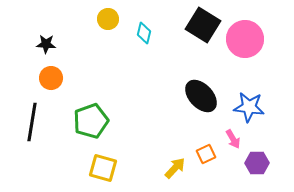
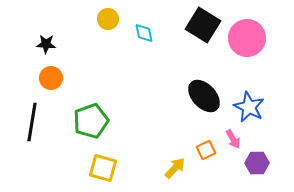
cyan diamond: rotated 25 degrees counterclockwise
pink circle: moved 2 px right, 1 px up
black ellipse: moved 3 px right
blue star: rotated 20 degrees clockwise
orange square: moved 4 px up
